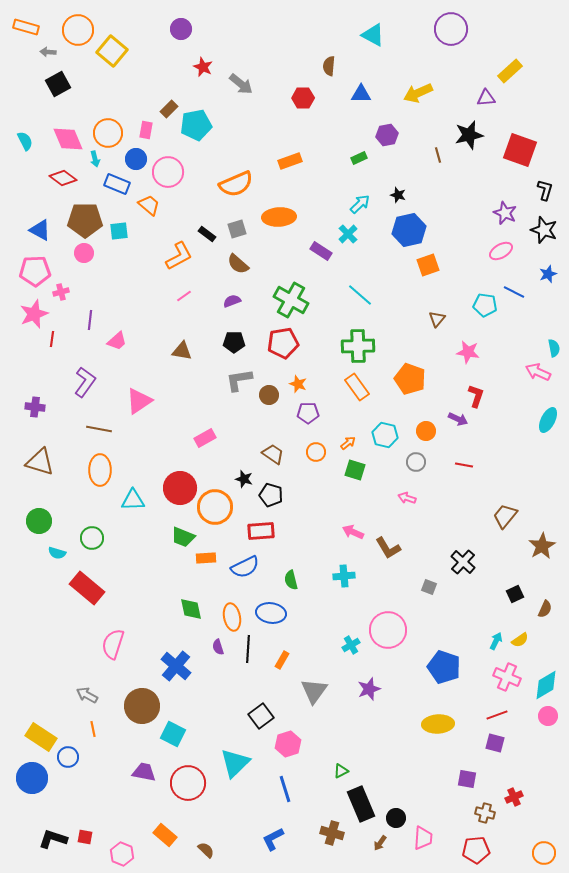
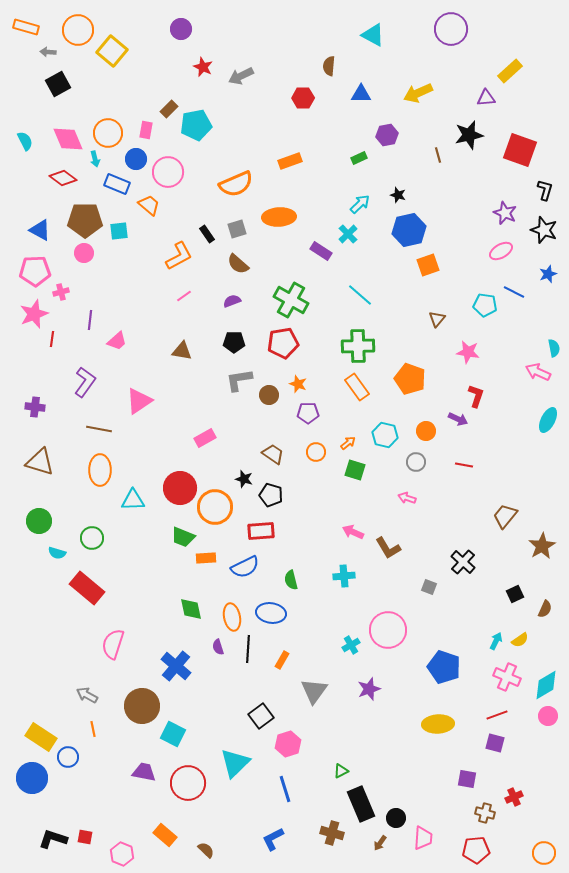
gray arrow at (241, 84): moved 8 px up; rotated 115 degrees clockwise
black rectangle at (207, 234): rotated 18 degrees clockwise
